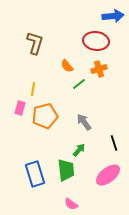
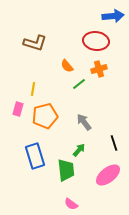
brown L-shape: rotated 90 degrees clockwise
pink rectangle: moved 2 px left, 1 px down
blue rectangle: moved 18 px up
